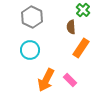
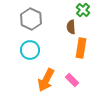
gray hexagon: moved 1 px left, 2 px down
orange rectangle: rotated 24 degrees counterclockwise
pink rectangle: moved 2 px right
